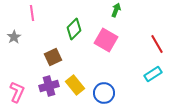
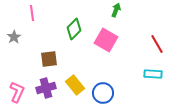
brown square: moved 4 px left, 2 px down; rotated 18 degrees clockwise
cyan rectangle: rotated 36 degrees clockwise
purple cross: moved 3 px left, 2 px down
blue circle: moved 1 px left
